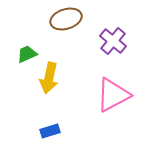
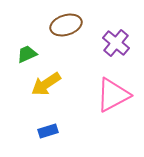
brown ellipse: moved 6 px down
purple cross: moved 3 px right, 2 px down
yellow arrow: moved 3 px left, 6 px down; rotated 44 degrees clockwise
blue rectangle: moved 2 px left
